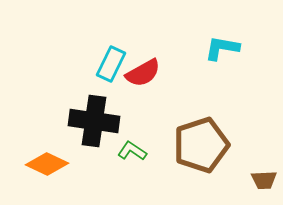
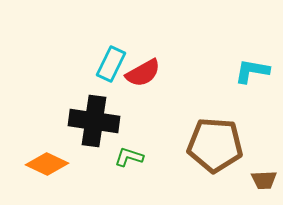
cyan L-shape: moved 30 px right, 23 px down
brown pentagon: moved 14 px right; rotated 22 degrees clockwise
green L-shape: moved 3 px left, 6 px down; rotated 16 degrees counterclockwise
